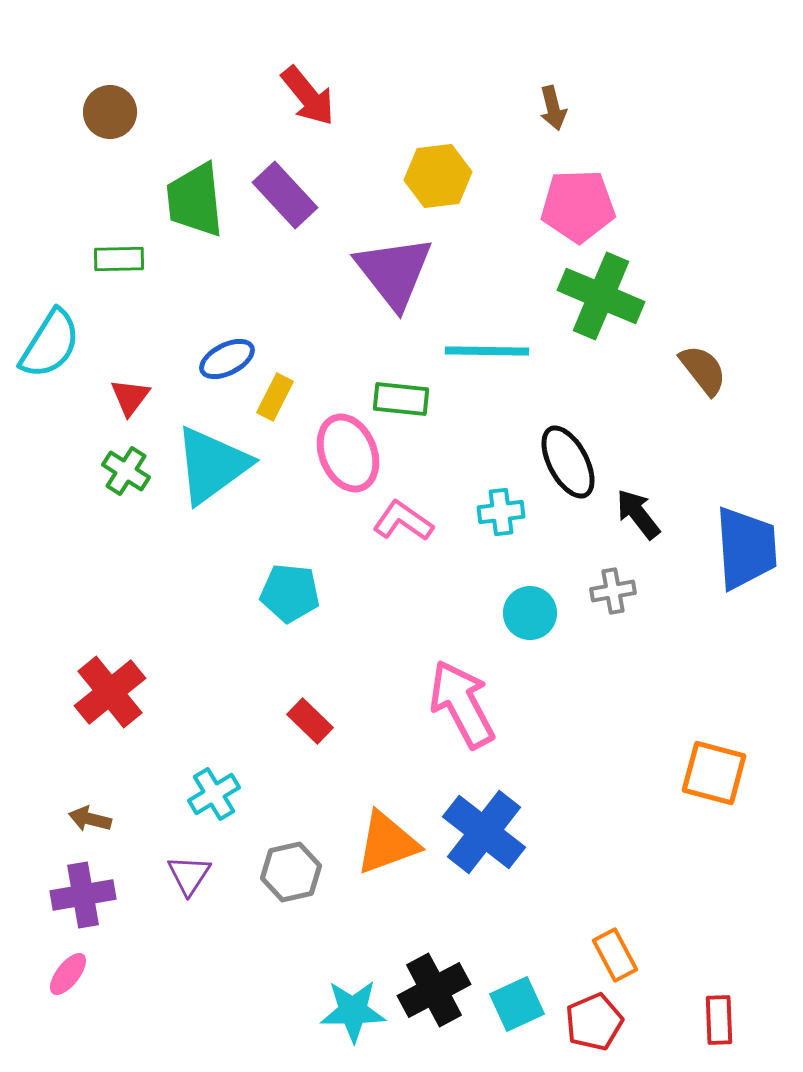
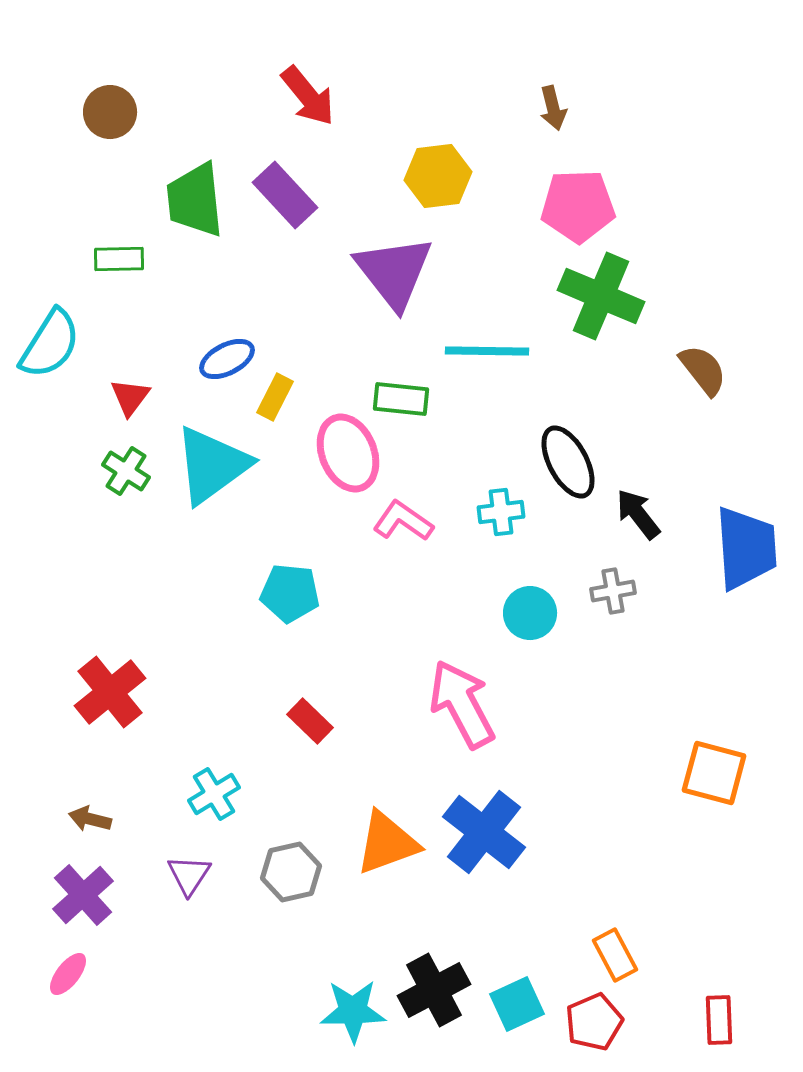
purple cross at (83, 895): rotated 32 degrees counterclockwise
